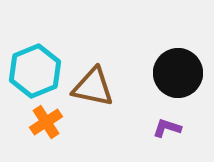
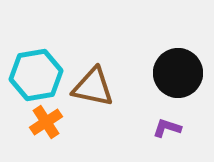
cyan hexagon: moved 1 px right, 4 px down; rotated 12 degrees clockwise
